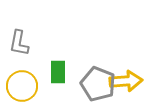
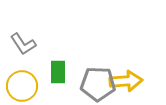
gray L-shape: moved 4 px right, 1 px down; rotated 44 degrees counterclockwise
gray pentagon: rotated 20 degrees counterclockwise
